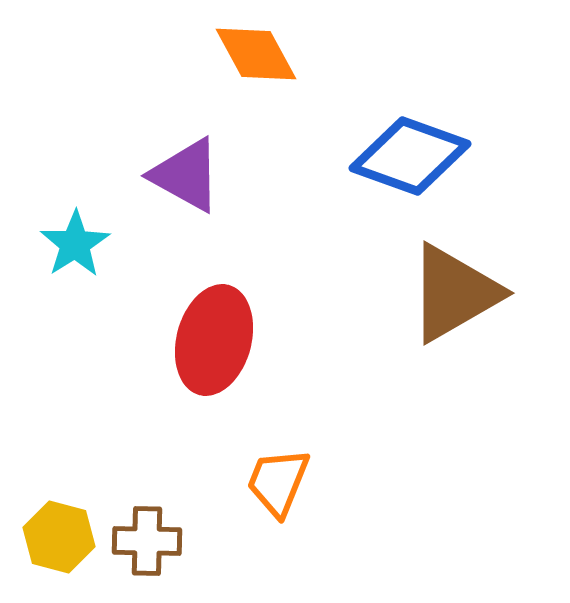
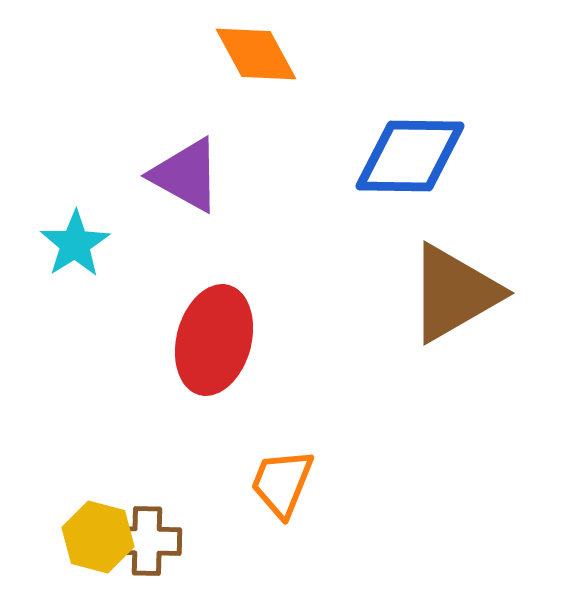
blue diamond: rotated 19 degrees counterclockwise
orange trapezoid: moved 4 px right, 1 px down
yellow hexagon: moved 39 px right
